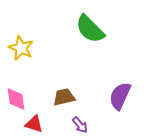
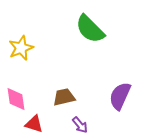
yellow star: rotated 25 degrees clockwise
